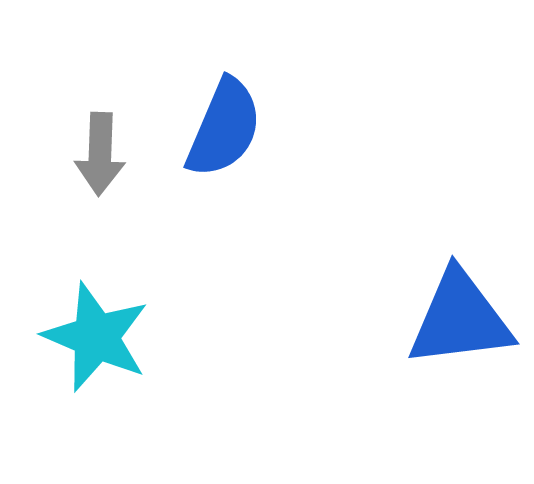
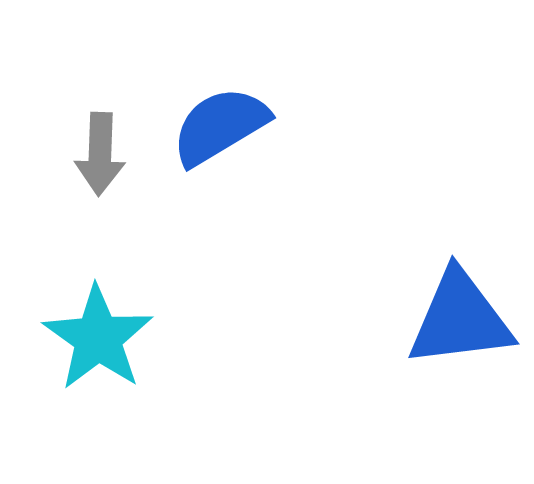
blue semicircle: moved 4 px left, 2 px up; rotated 144 degrees counterclockwise
cyan star: moved 2 px right, 1 px down; rotated 12 degrees clockwise
